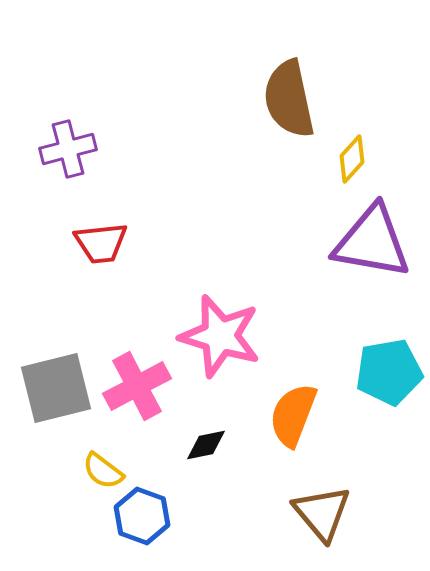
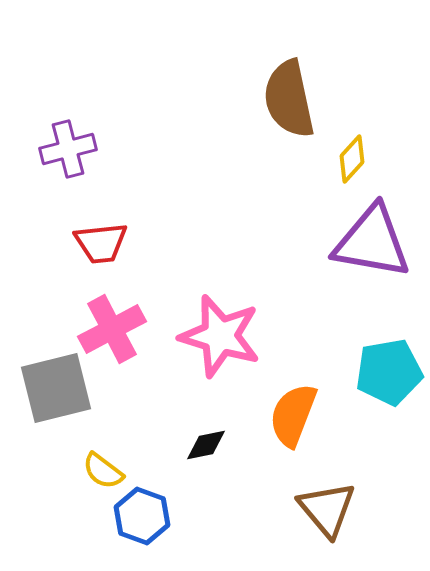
pink cross: moved 25 px left, 57 px up
brown triangle: moved 5 px right, 4 px up
